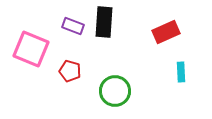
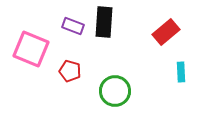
red rectangle: rotated 16 degrees counterclockwise
